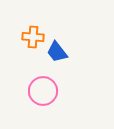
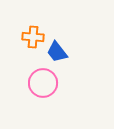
pink circle: moved 8 px up
